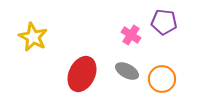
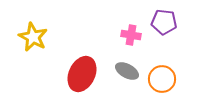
pink cross: rotated 24 degrees counterclockwise
